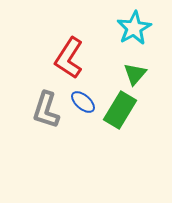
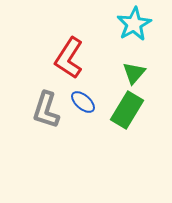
cyan star: moved 4 px up
green triangle: moved 1 px left, 1 px up
green rectangle: moved 7 px right
